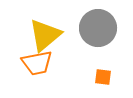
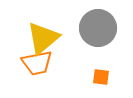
yellow triangle: moved 2 px left, 3 px down
orange square: moved 2 px left
